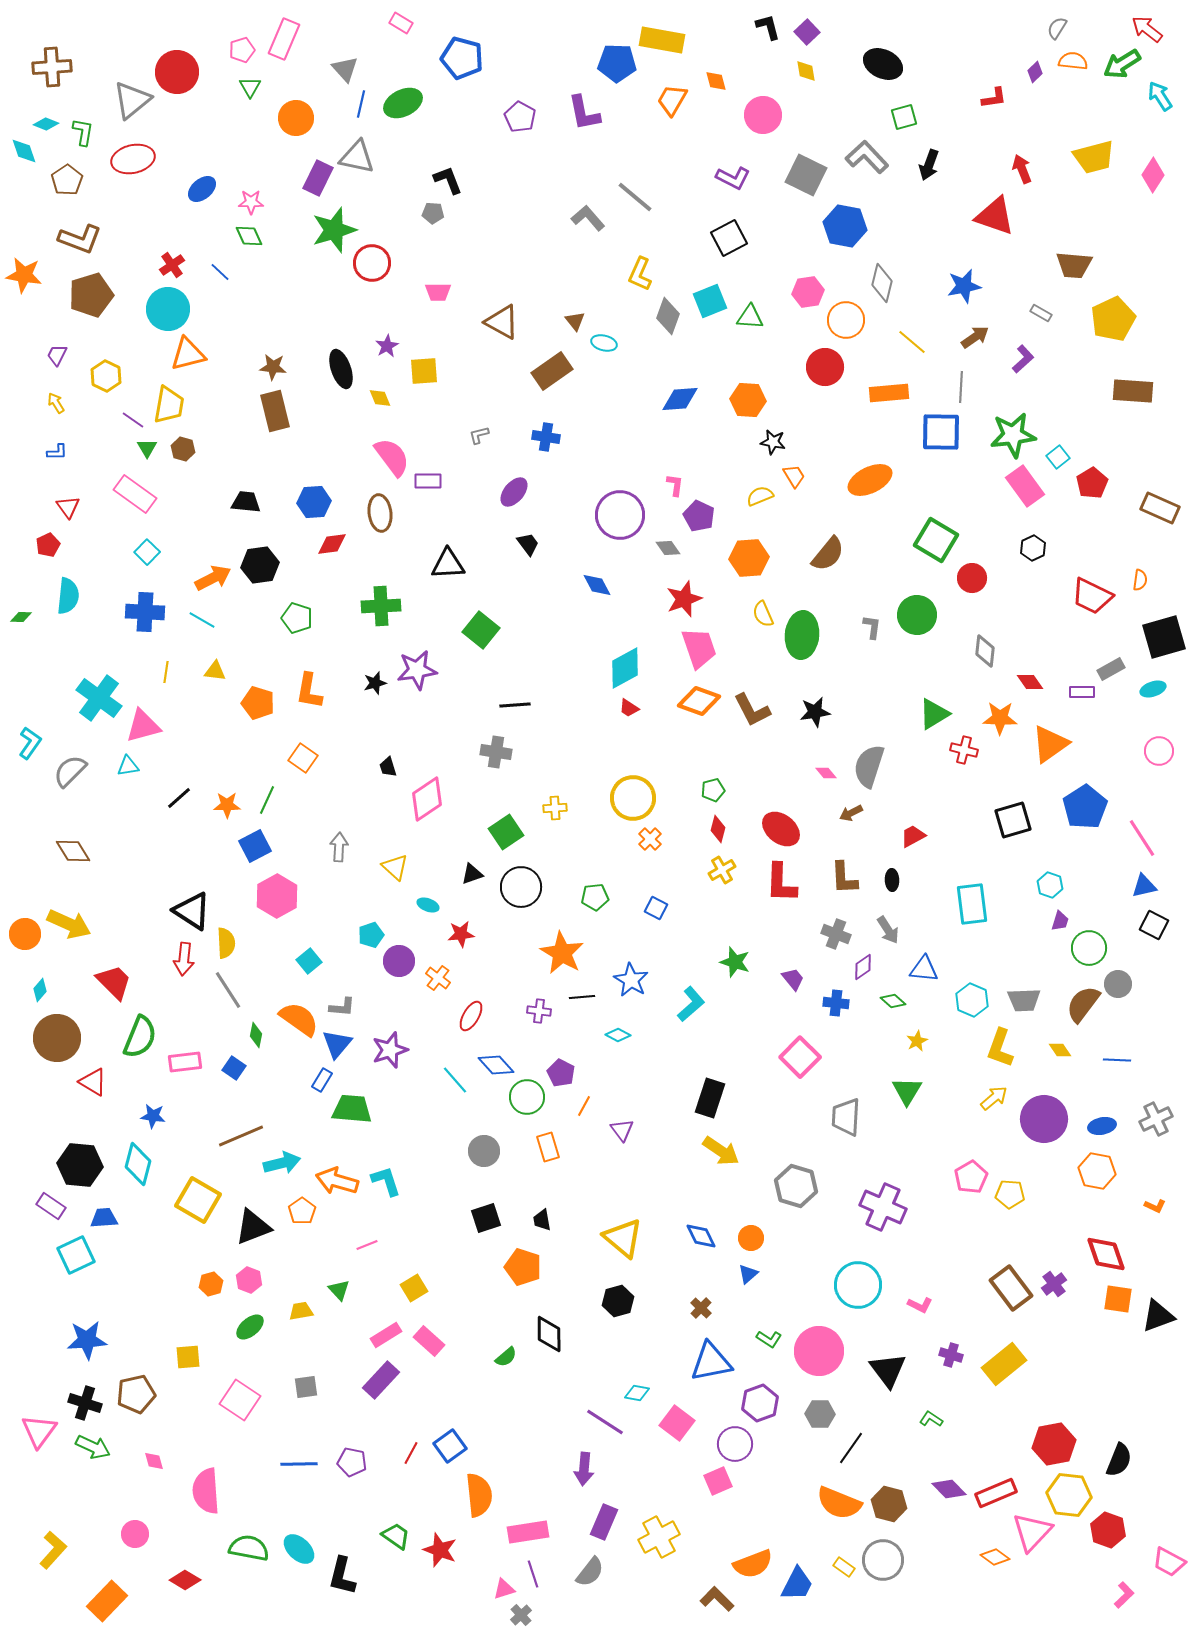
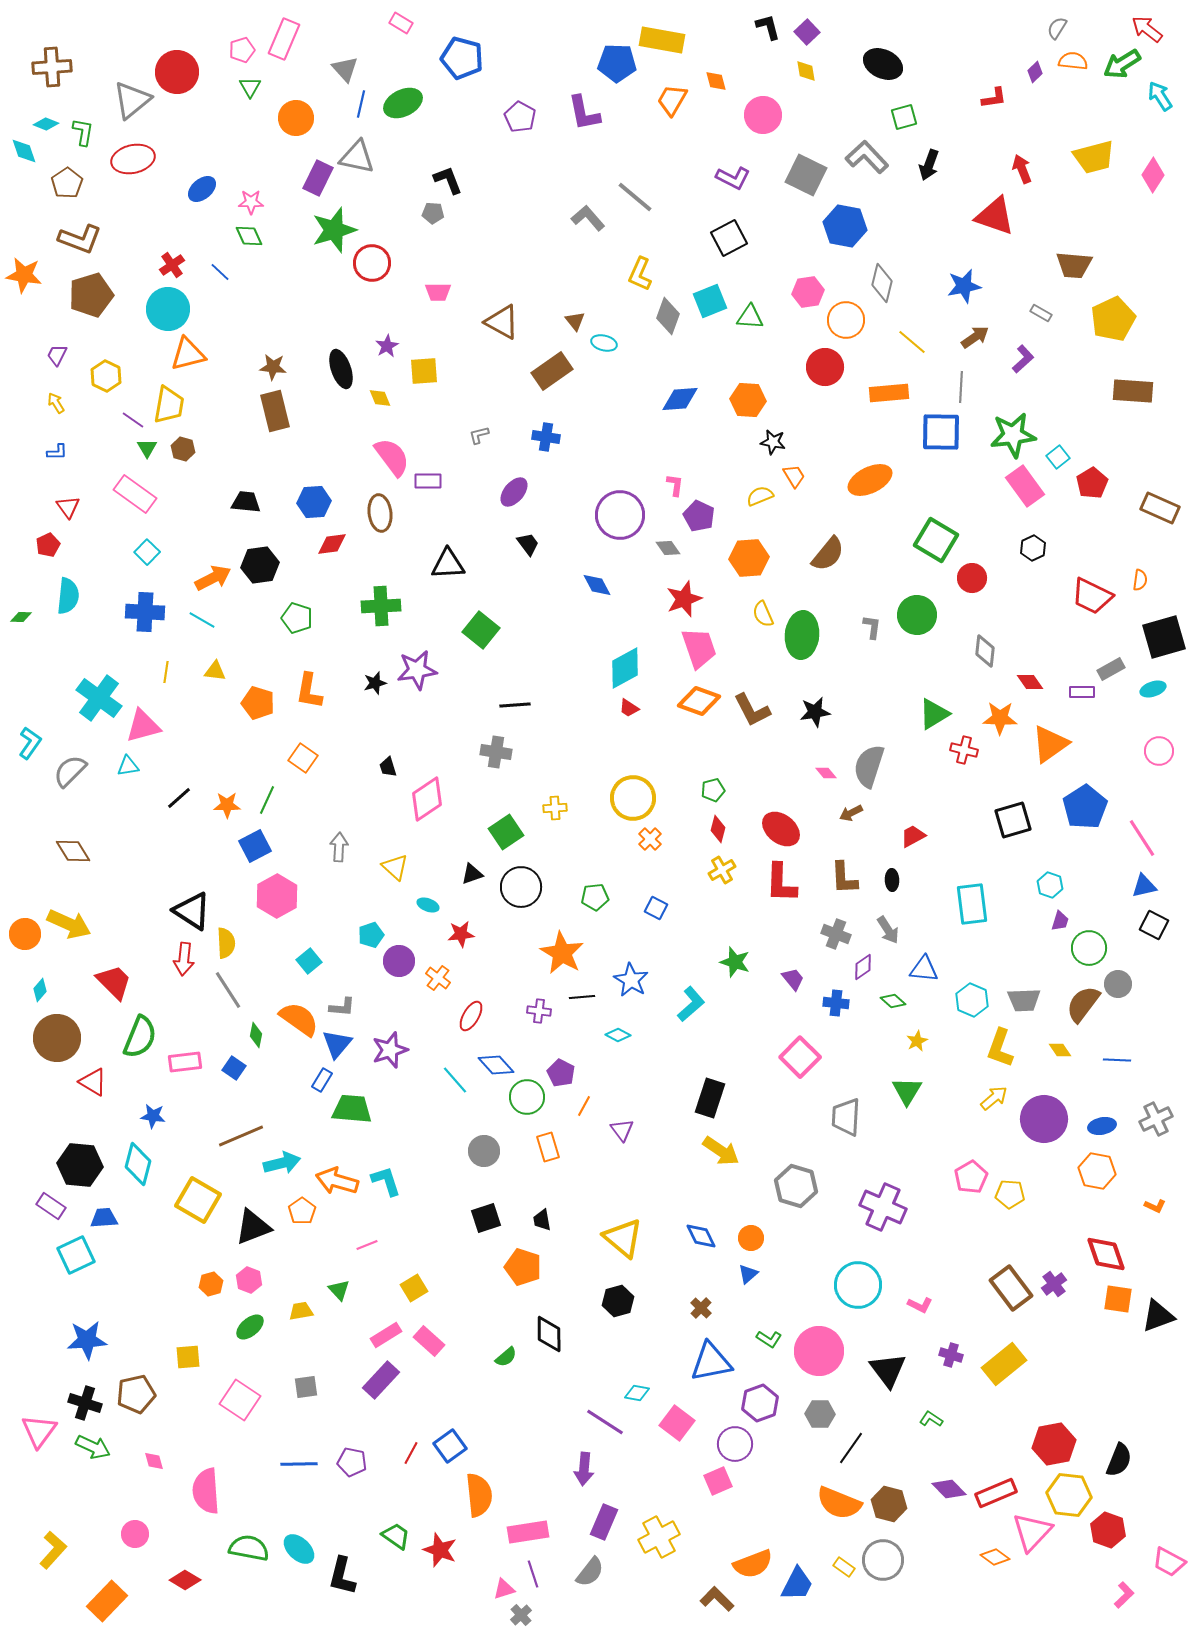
brown pentagon at (67, 180): moved 3 px down
